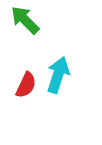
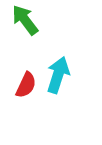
green arrow: rotated 8 degrees clockwise
